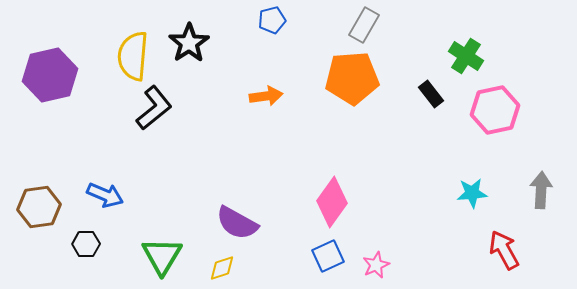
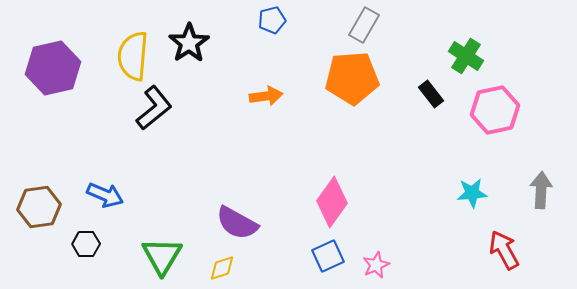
purple hexagon: moved 3 px right, 7 px up
